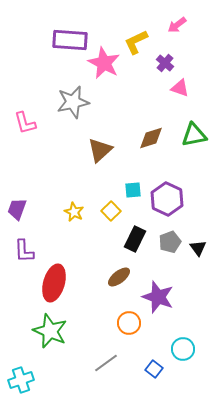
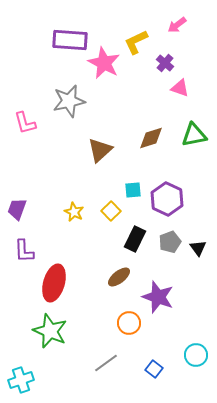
gray star: moved 4 px left, 1 px up
cyan circle: moved 13 px right, 6 px down
